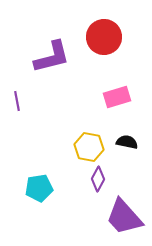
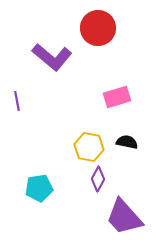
red circle: moved 6 px left, 9 px up
purple L-shape: rotated 54 degrees clockwise
